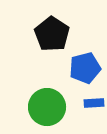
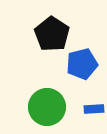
blue pentagon: moved 3 px left, 4 px up
blue rectangle: moved 6 px down
